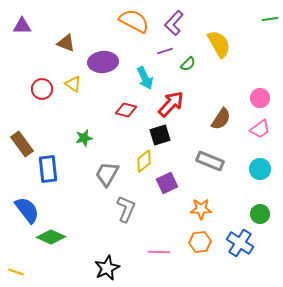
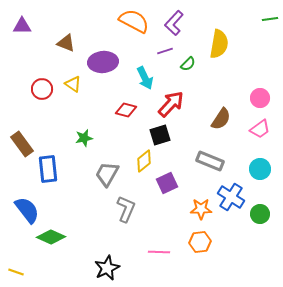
yellow semicircle: rotated 40 degrees clockwise
blue cross: moved 9 px left, 46 px up
